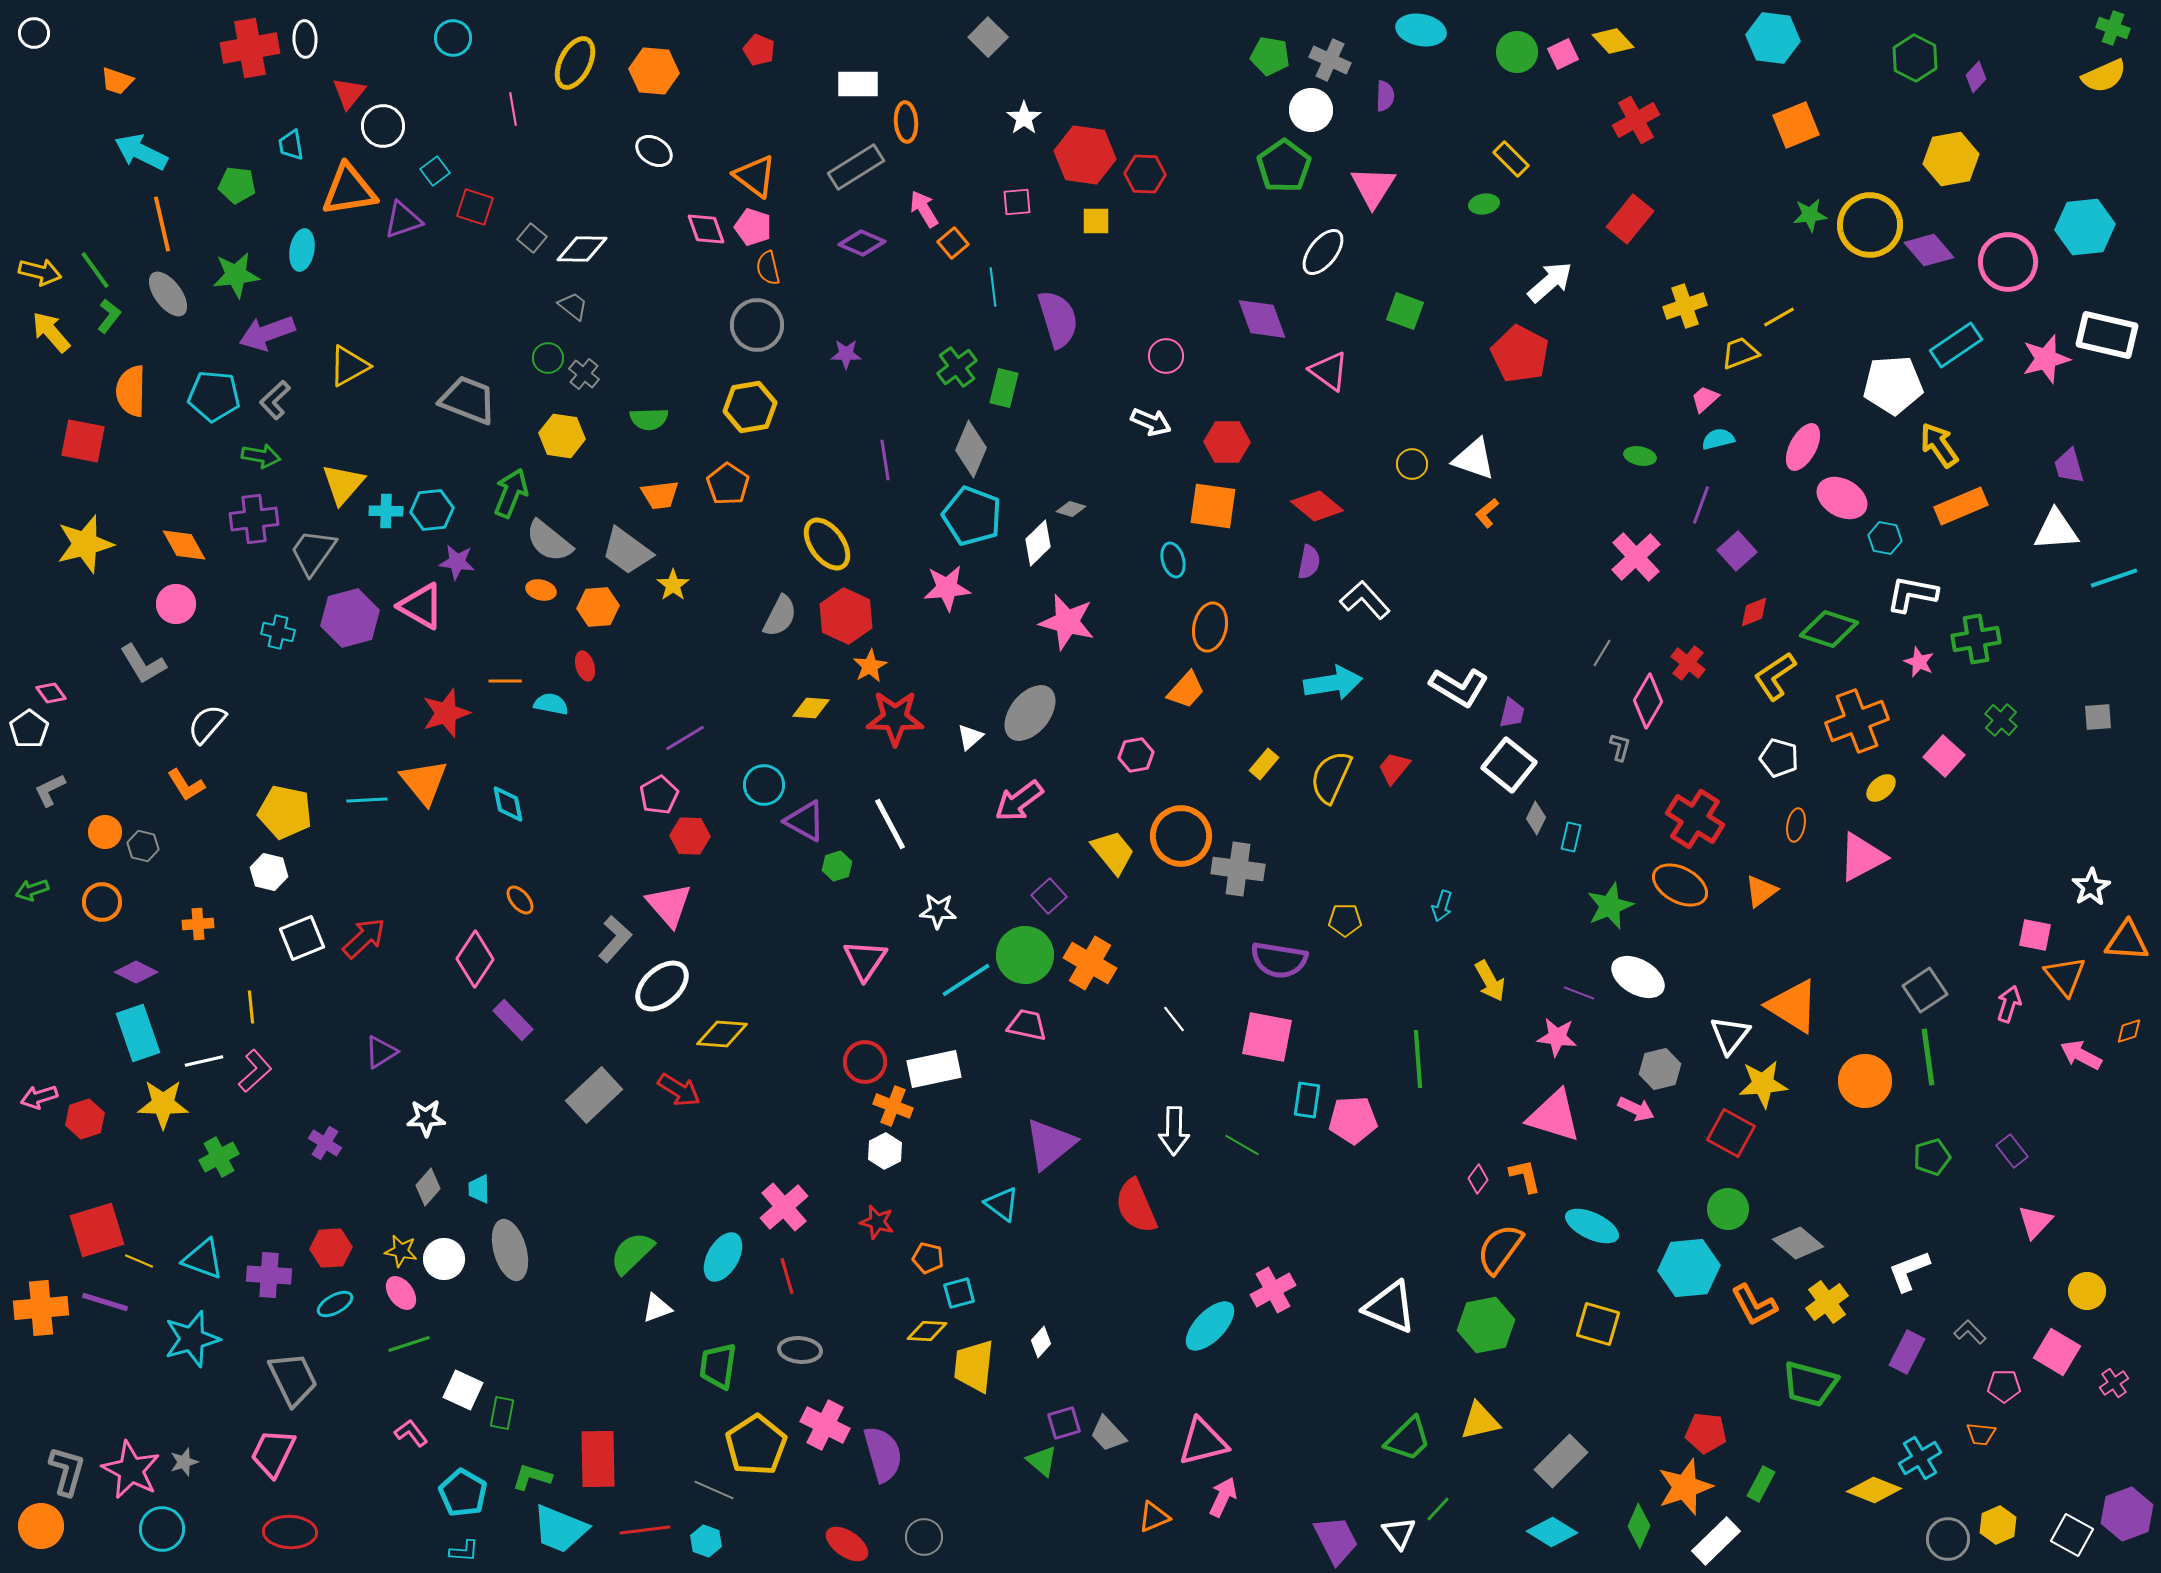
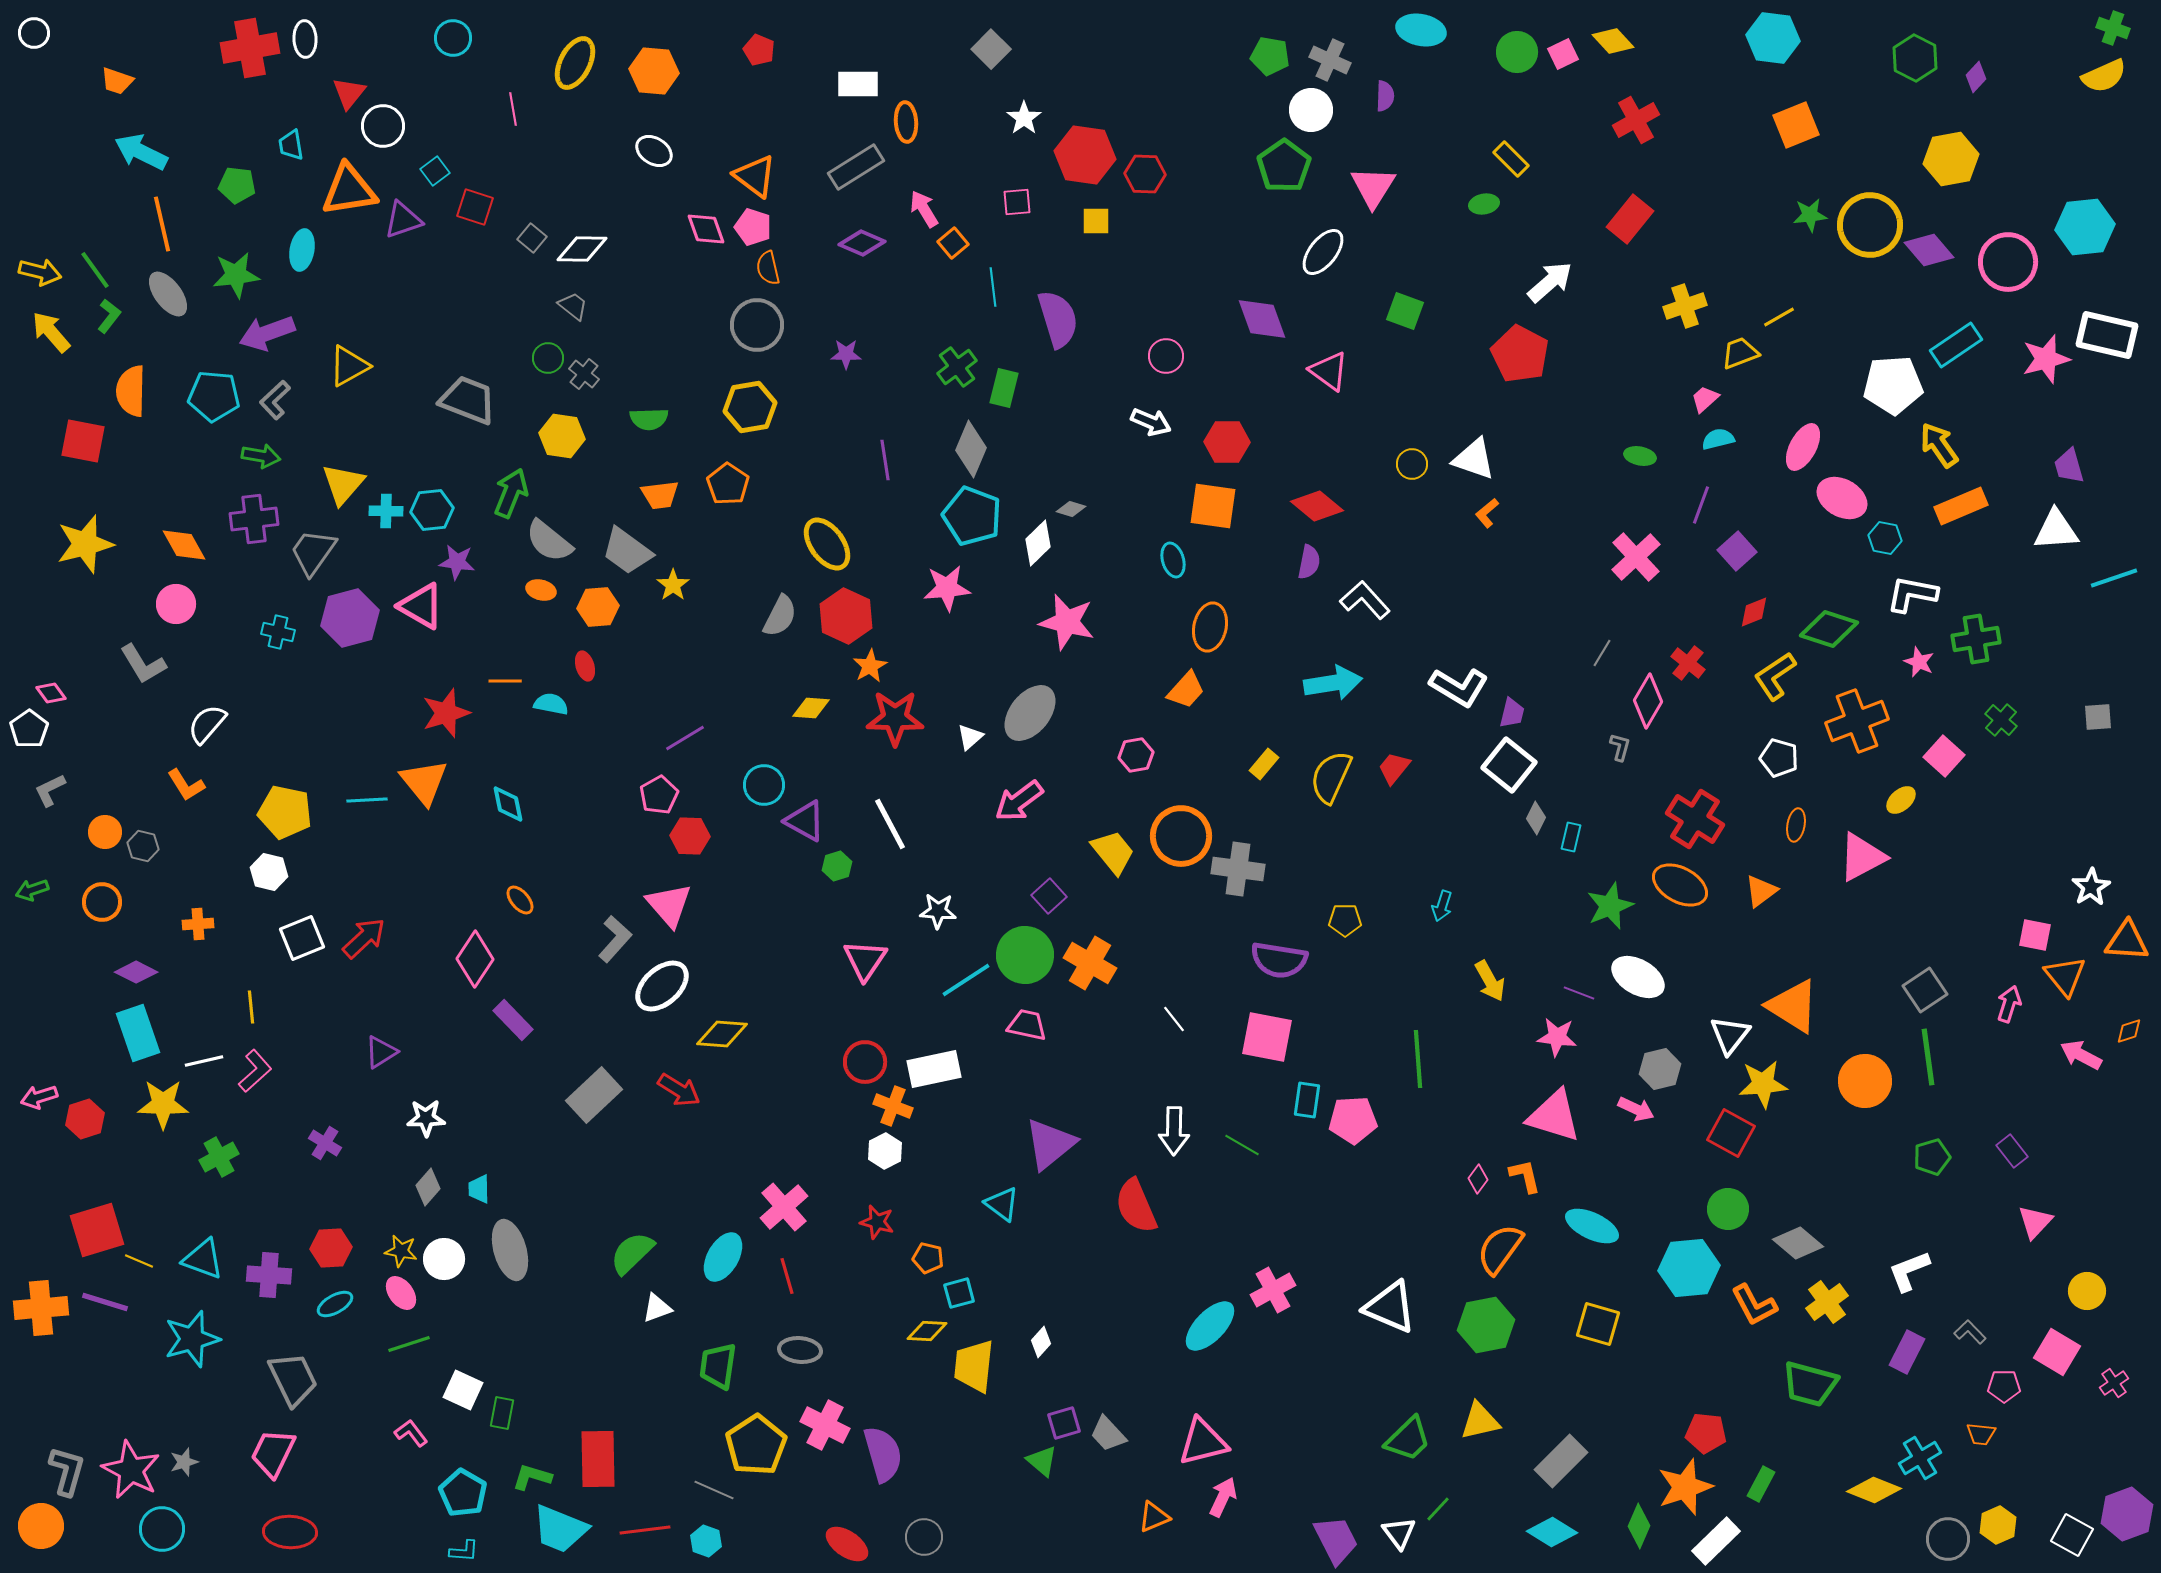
gray square at (988, 37): moved 3 px right, 12 px down
yellow ellipse at (1881, 788): moved 20 px right, 12 px down
